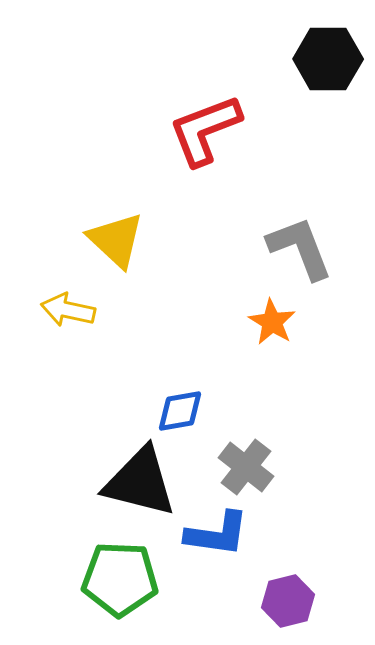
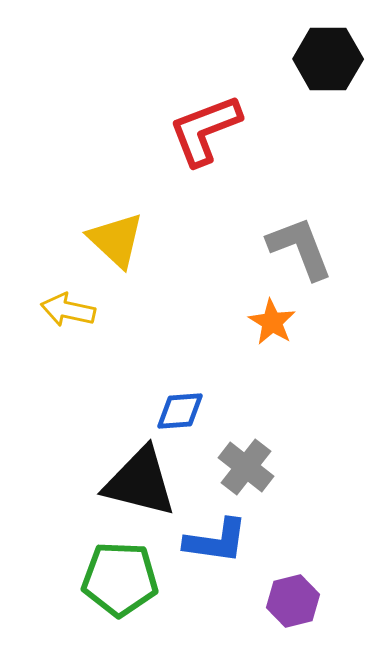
blue diamond: rotated 6 degrees clockwise
blue L-shape: moved 1 px left, 7 px down
purple hexagon: moved 5 px right
